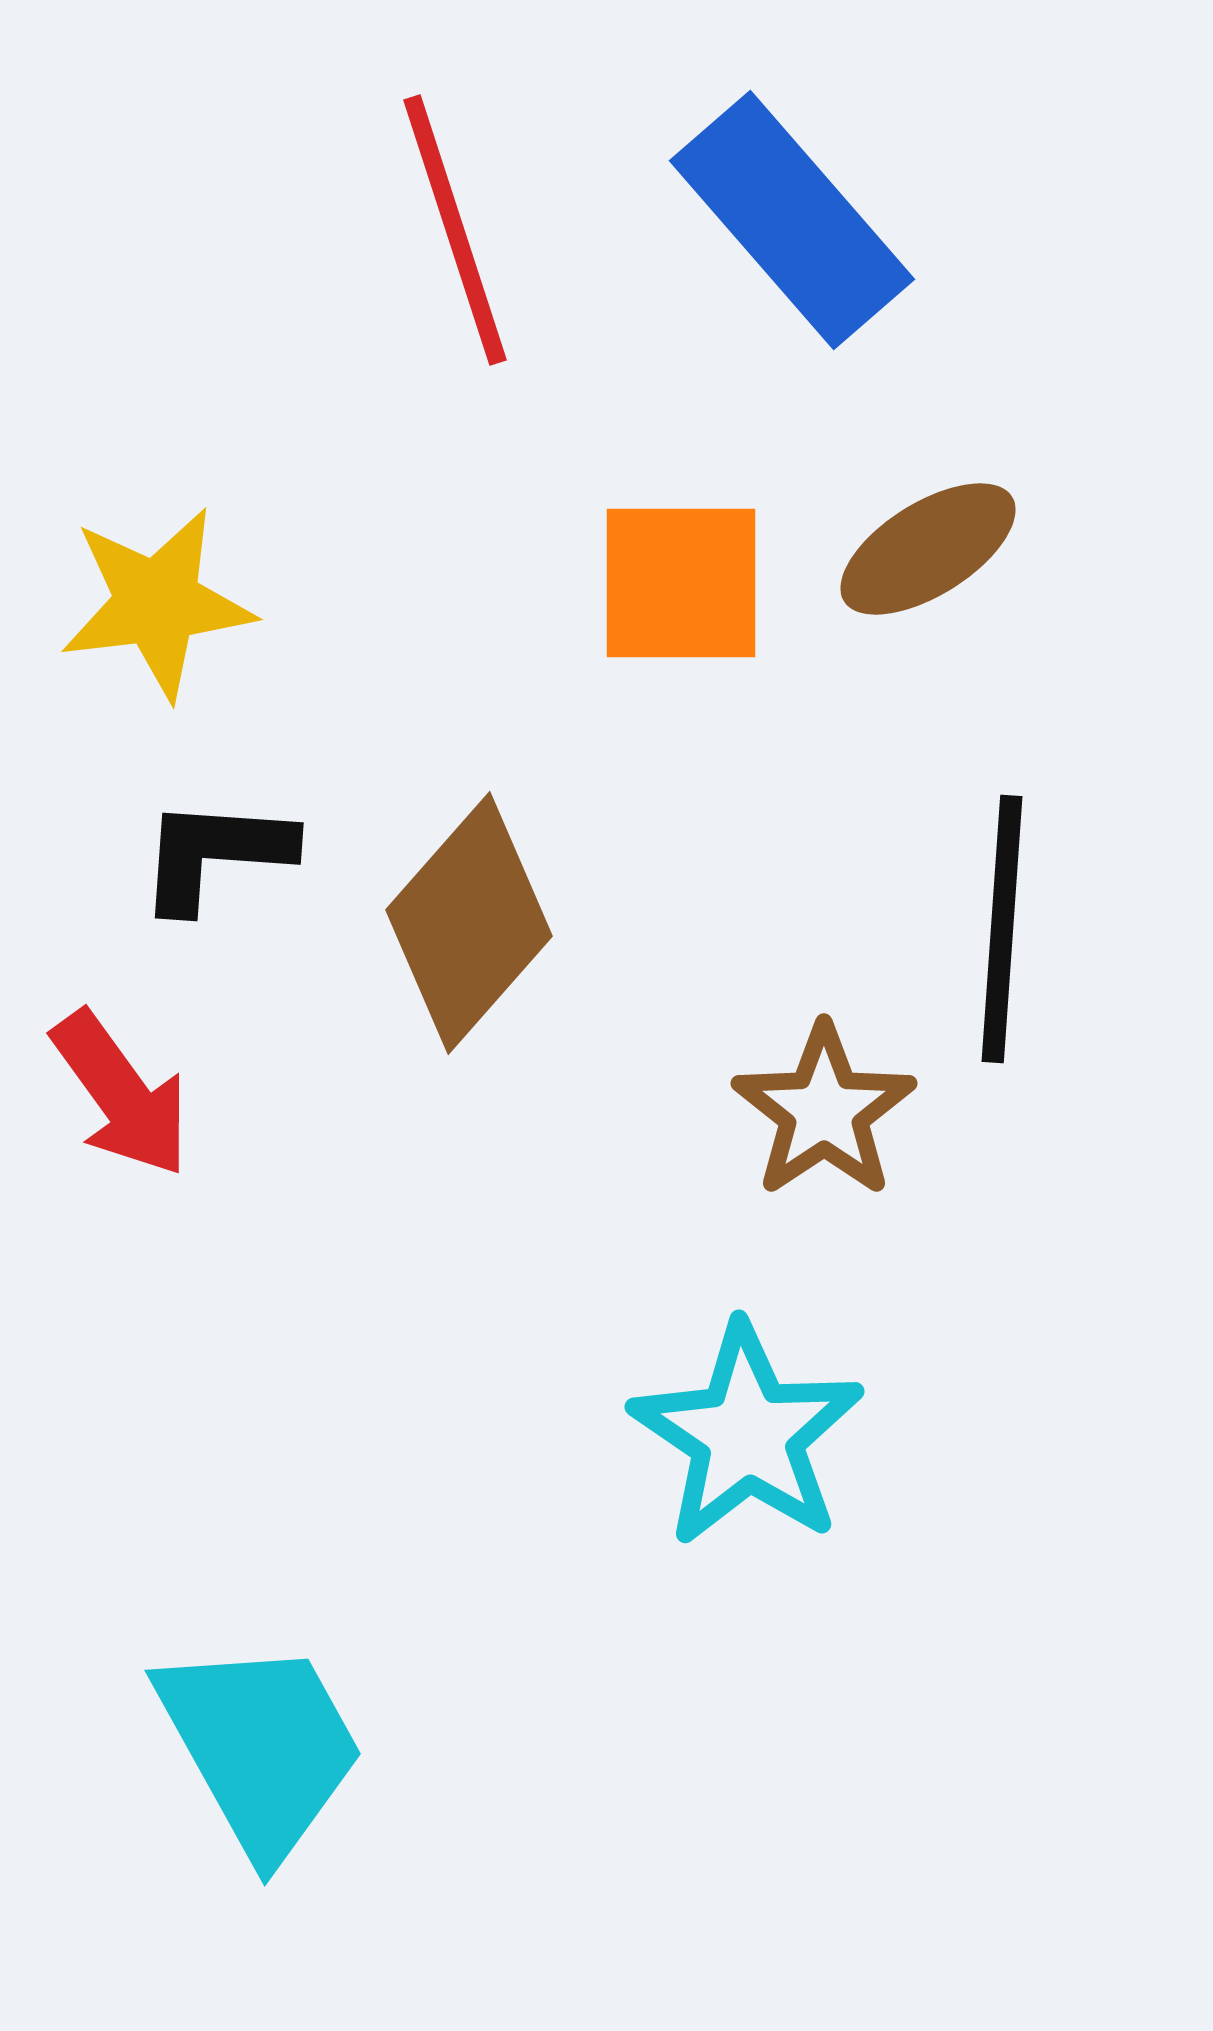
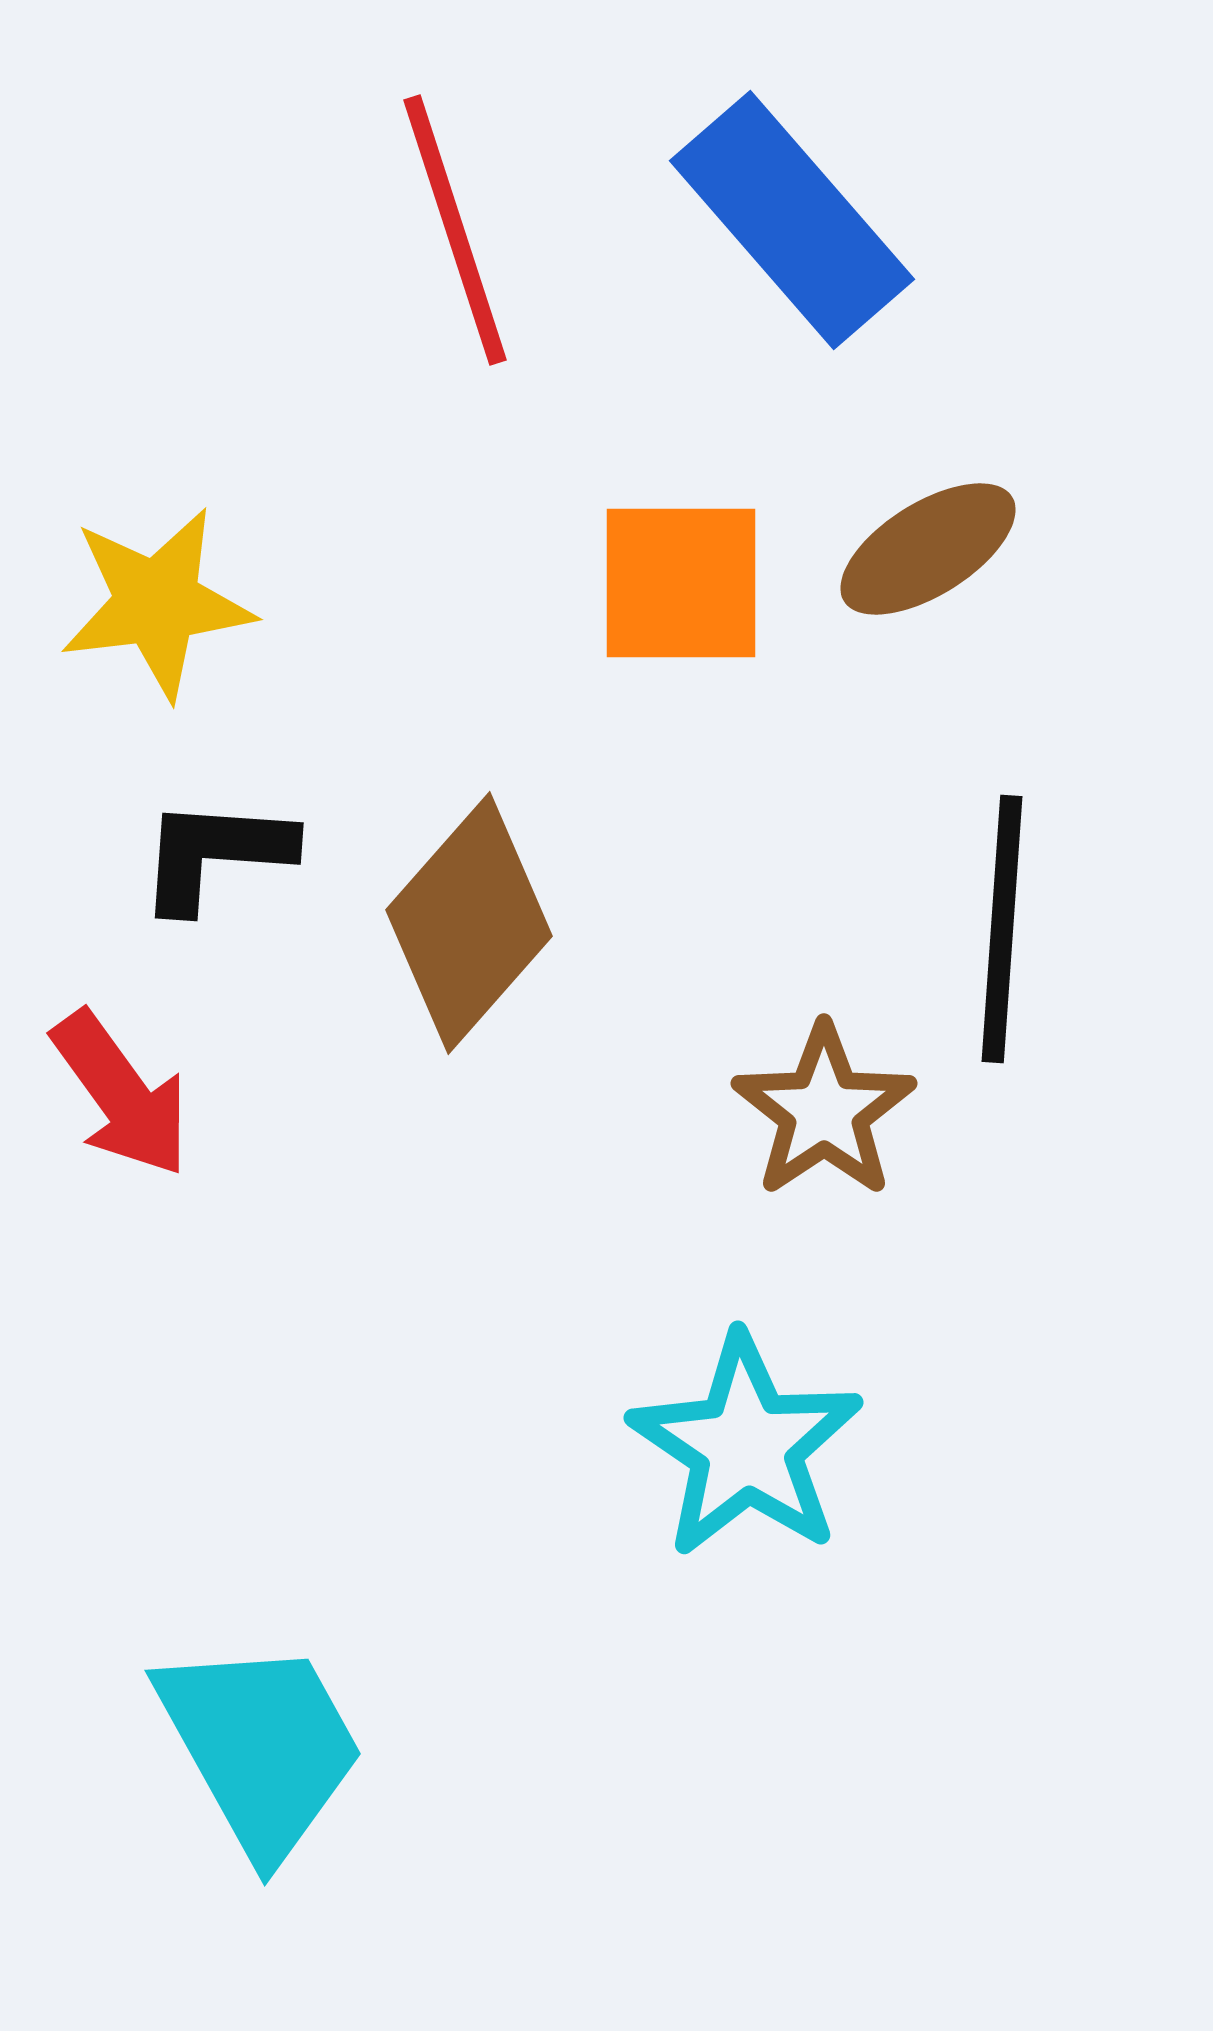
cyan star: moved 1 px left, 11 px down
